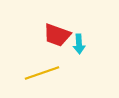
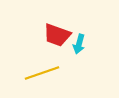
cyan arrow: rotated 18 degrees clockwise
